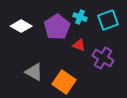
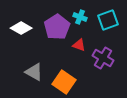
white diamond: moved 2 px down
